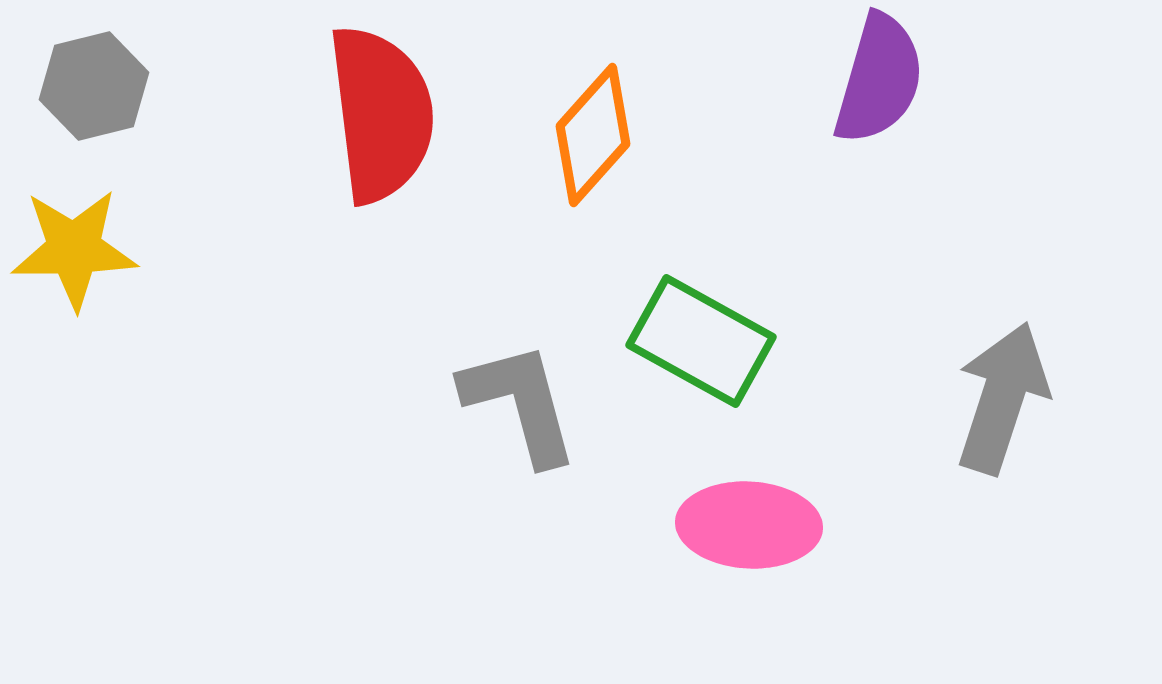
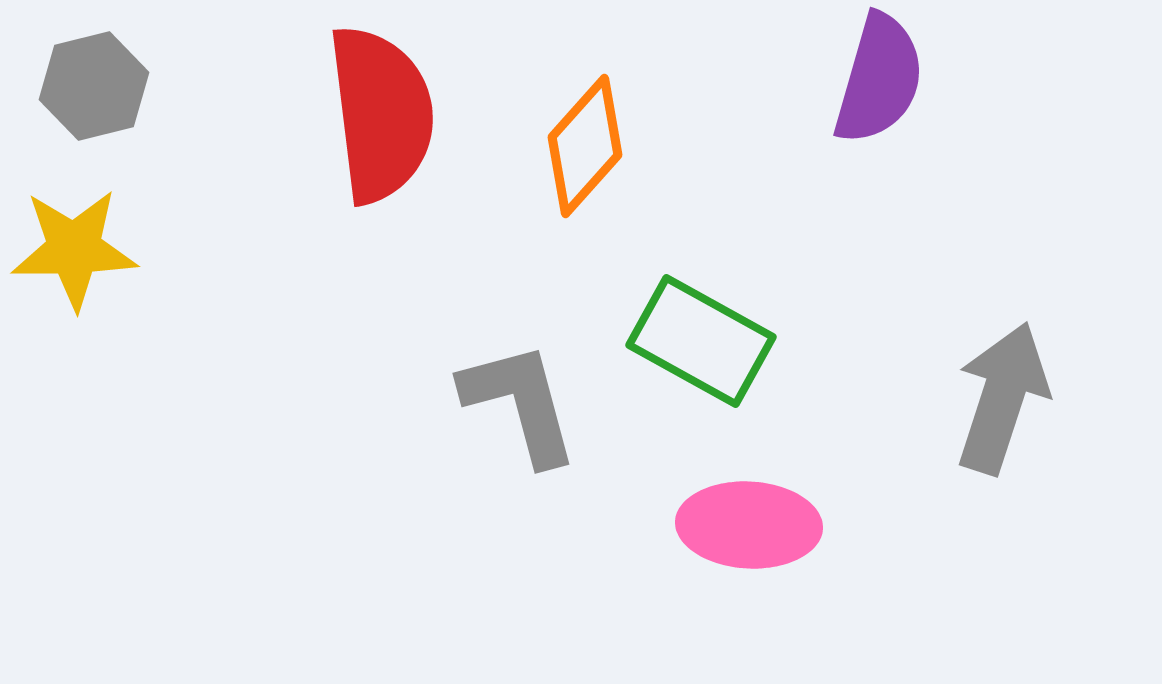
orange diamond: moved 8 px left, 11 px down
